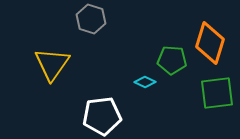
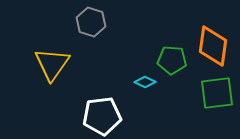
gray hexagon: moved 3 px down
orange diamond: moved 3 px right, 3 px down; rotated 9 degrees counterclockwise
